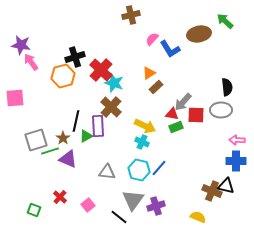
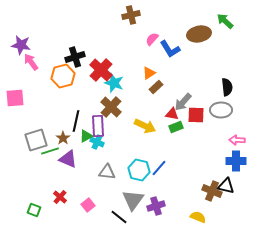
cyan cross at (142, 142): moved 45 px left
